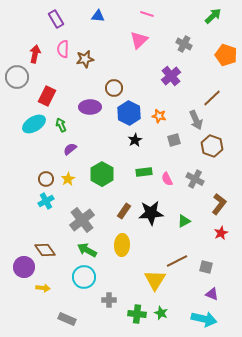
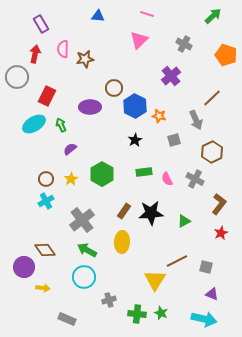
purple rectangle at (56, 19): moved 15 px left, 5 px down
blue hexagon at (129, 113): moved 6 px right, 7 px up
brown hexagon at (212, 146): moved 6 px down; rotated 15 degrees clockwise
yellow star at (68, 179): moved 3 px right
yellow ellipse at (122, 245): moved 3 px up
gray cross at (109, 300): rotated 16 degrees counterclockwise
